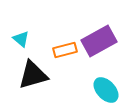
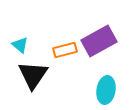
cyan triangle: moved 1 px left, 6 px down
black triangle: rotated 40 degrees counterclockwise
cyan ellipse: rotated 52 degrees clockwise
